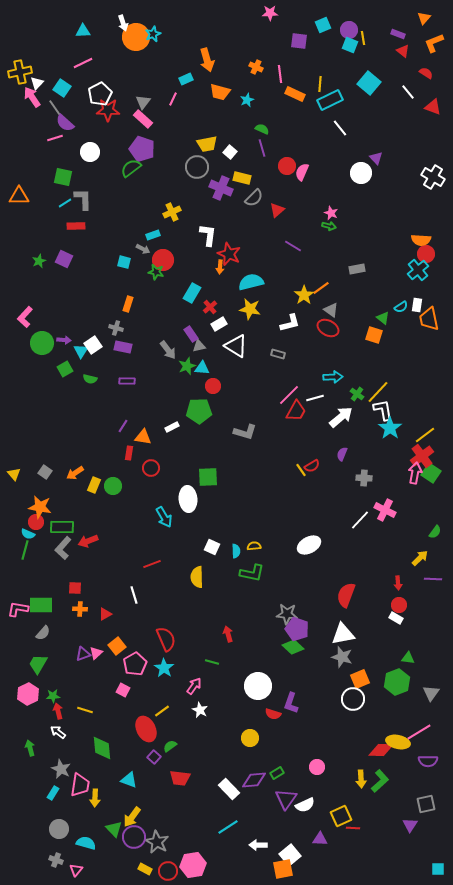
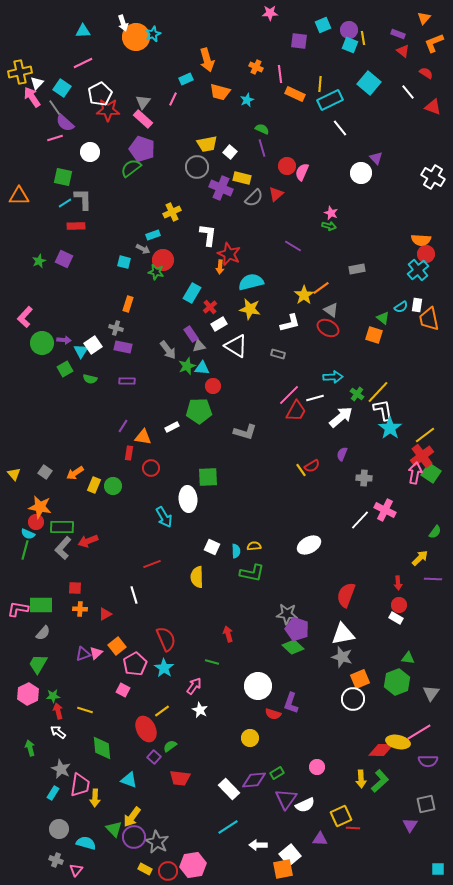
red triangle at (277, 210): moved 1 px left, 16 px up
